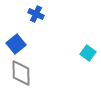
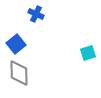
cyan square: rotated 35 degrees clockwise
gray diamond: moved 2 px left
